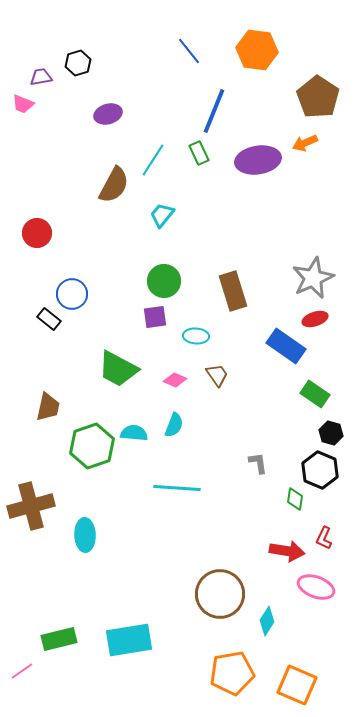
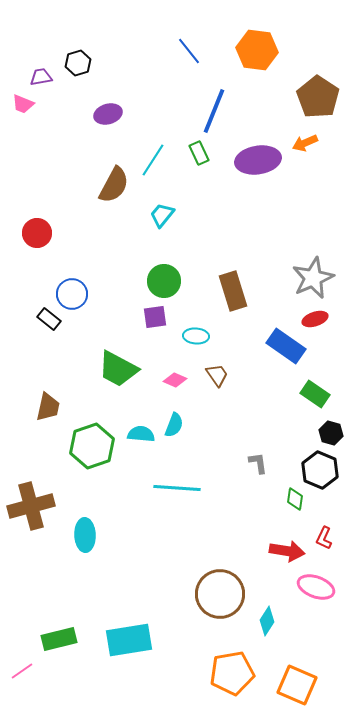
cyan semicircle at (134, 433): moved 7 px right, 1 px down
